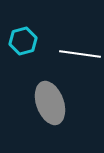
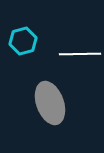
white line: rotated 9 degrees counterclockwise
